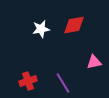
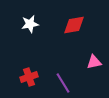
white star: moved 11 px left, 5 px up
red cross: moved 1 px right, 4 px up
